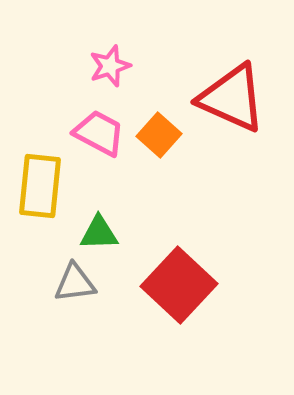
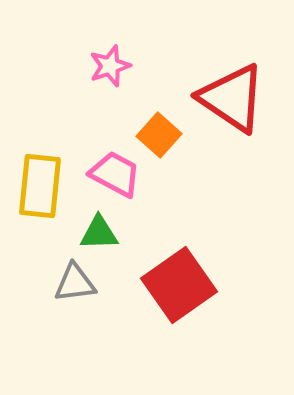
red triangle: rotated 10 degrees clockwise
pink trapezoid: moved 16 px right, 41 px down
red square: rotated 12 degrees clockwise
